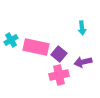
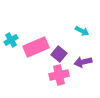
cyan arrow: moved 3 px down; rotated 56 degrees counterclockwise
pink rectangle: rotated 35 degrees counterclockwise
